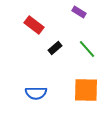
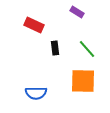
purple rectangle: moved 2 px left
red rectangle: rotated 12 degrees counterclockwise
black rectangle: rotated 56 degrees counterclockwise
orange square: moved 3 px left, 9 px up
